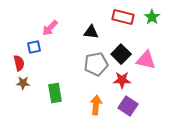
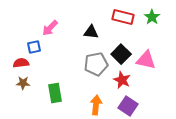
red semicircle: moved 2 px right; rotated 84 degrees counterclockwise
red star: rotated 24 degrees clockwise
